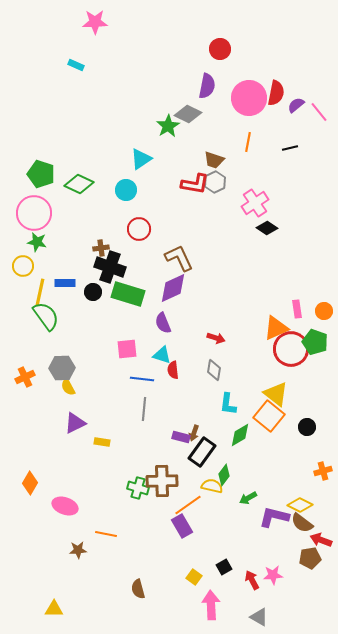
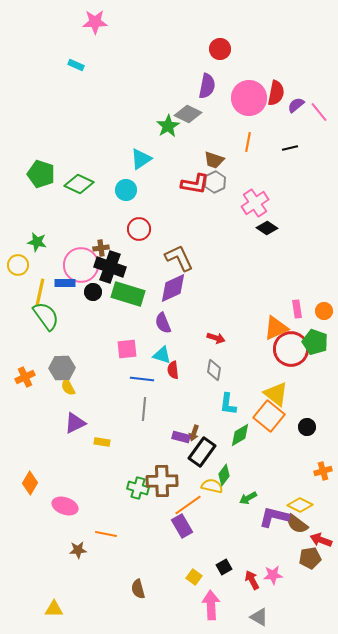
pink circle at (34, 213): moved 47 px right, 52 px down
yellow circle at (23, 266): moved 5 px left, 1 px up
brown semicircle at (302, 523): moved 5 px left, 1 px down
